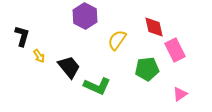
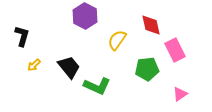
red diamond: moved 3 px left, 2 px up
yellow arrow: moved 5 px left, 9 px down; rotated 80 degrees clockwise
